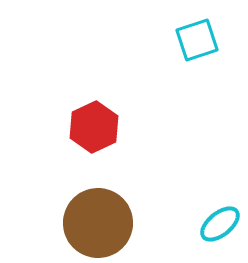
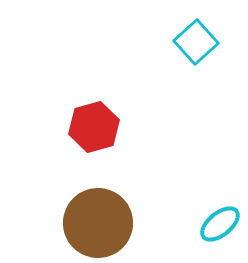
cyan square: moved 1 px left, 2 px down; rotated 24 degrees counterclockwise
red hexagon: rotated 9 degrees clockwise
